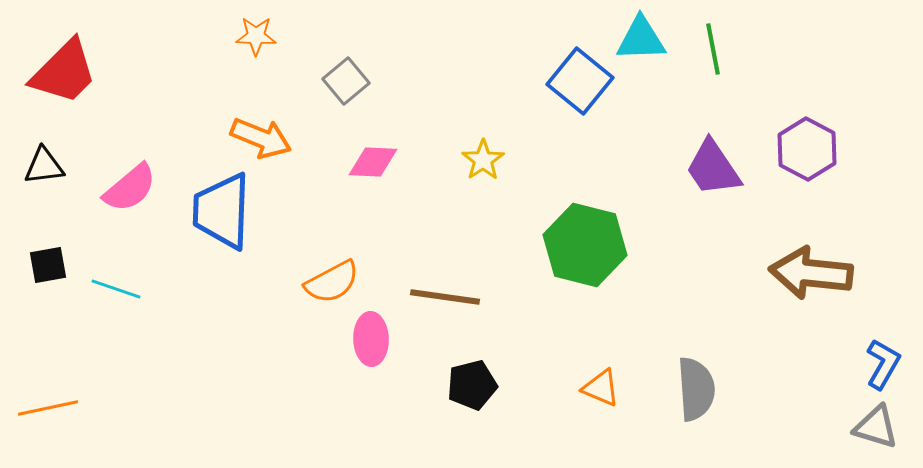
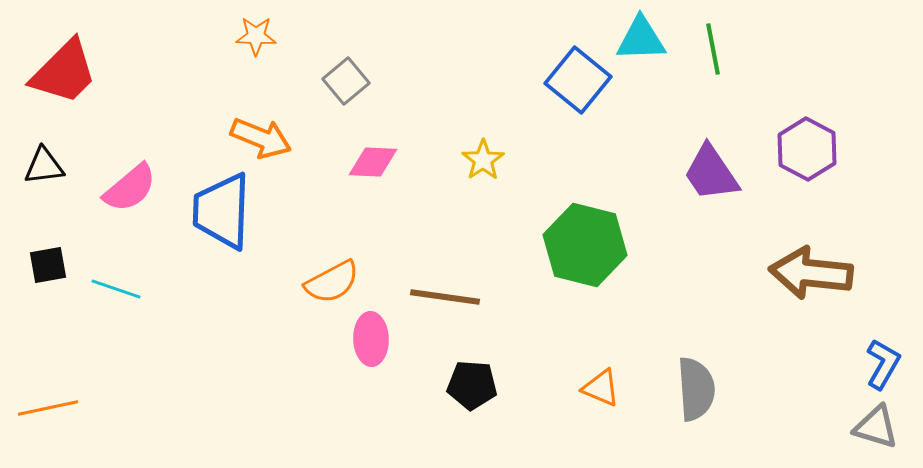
blue square: moved 2 px left, 1 px up
purple trapezoid: moved 2 px left, 5 px down
black pentagon: rotated 18 degrees clockwise
